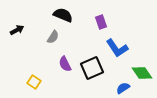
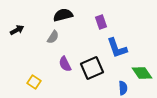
black semicircle: rotated 36 degrees counterclockwise
blue L-shape: rotated 15 degrees clockwise
blue semicircle: rotated 120 degrees clockwise
